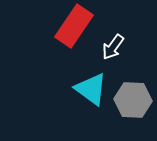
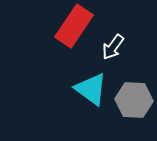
gray hexagon: moved 1 px right
